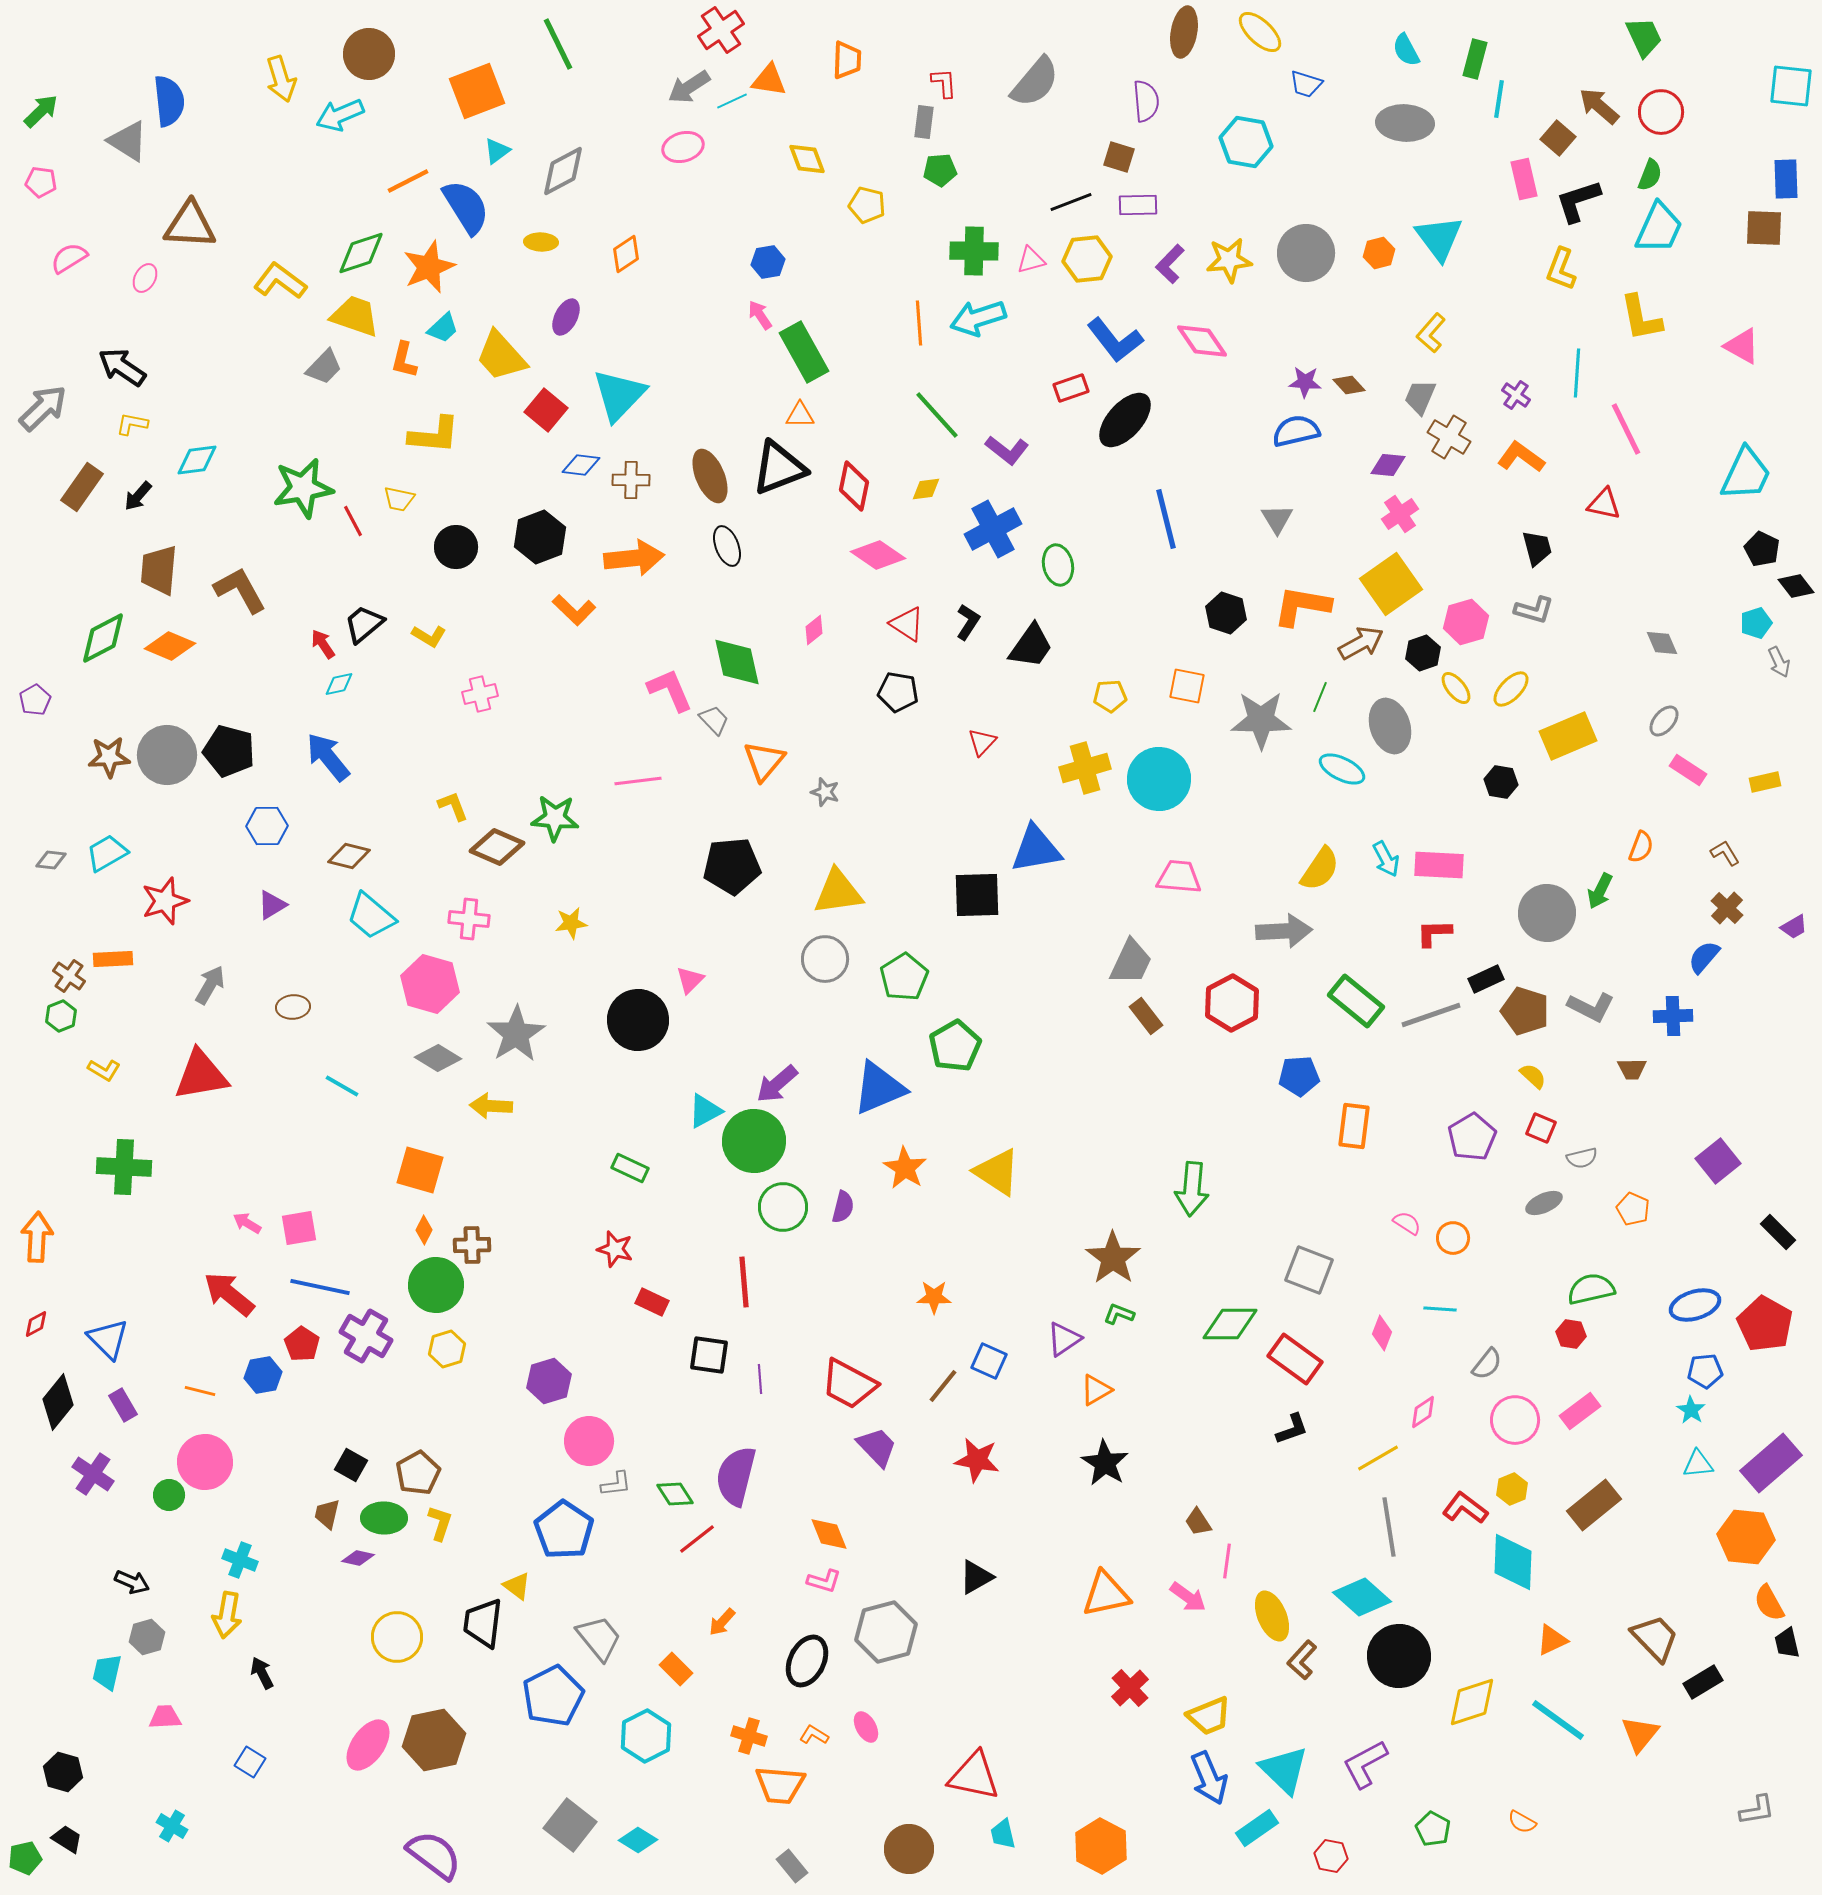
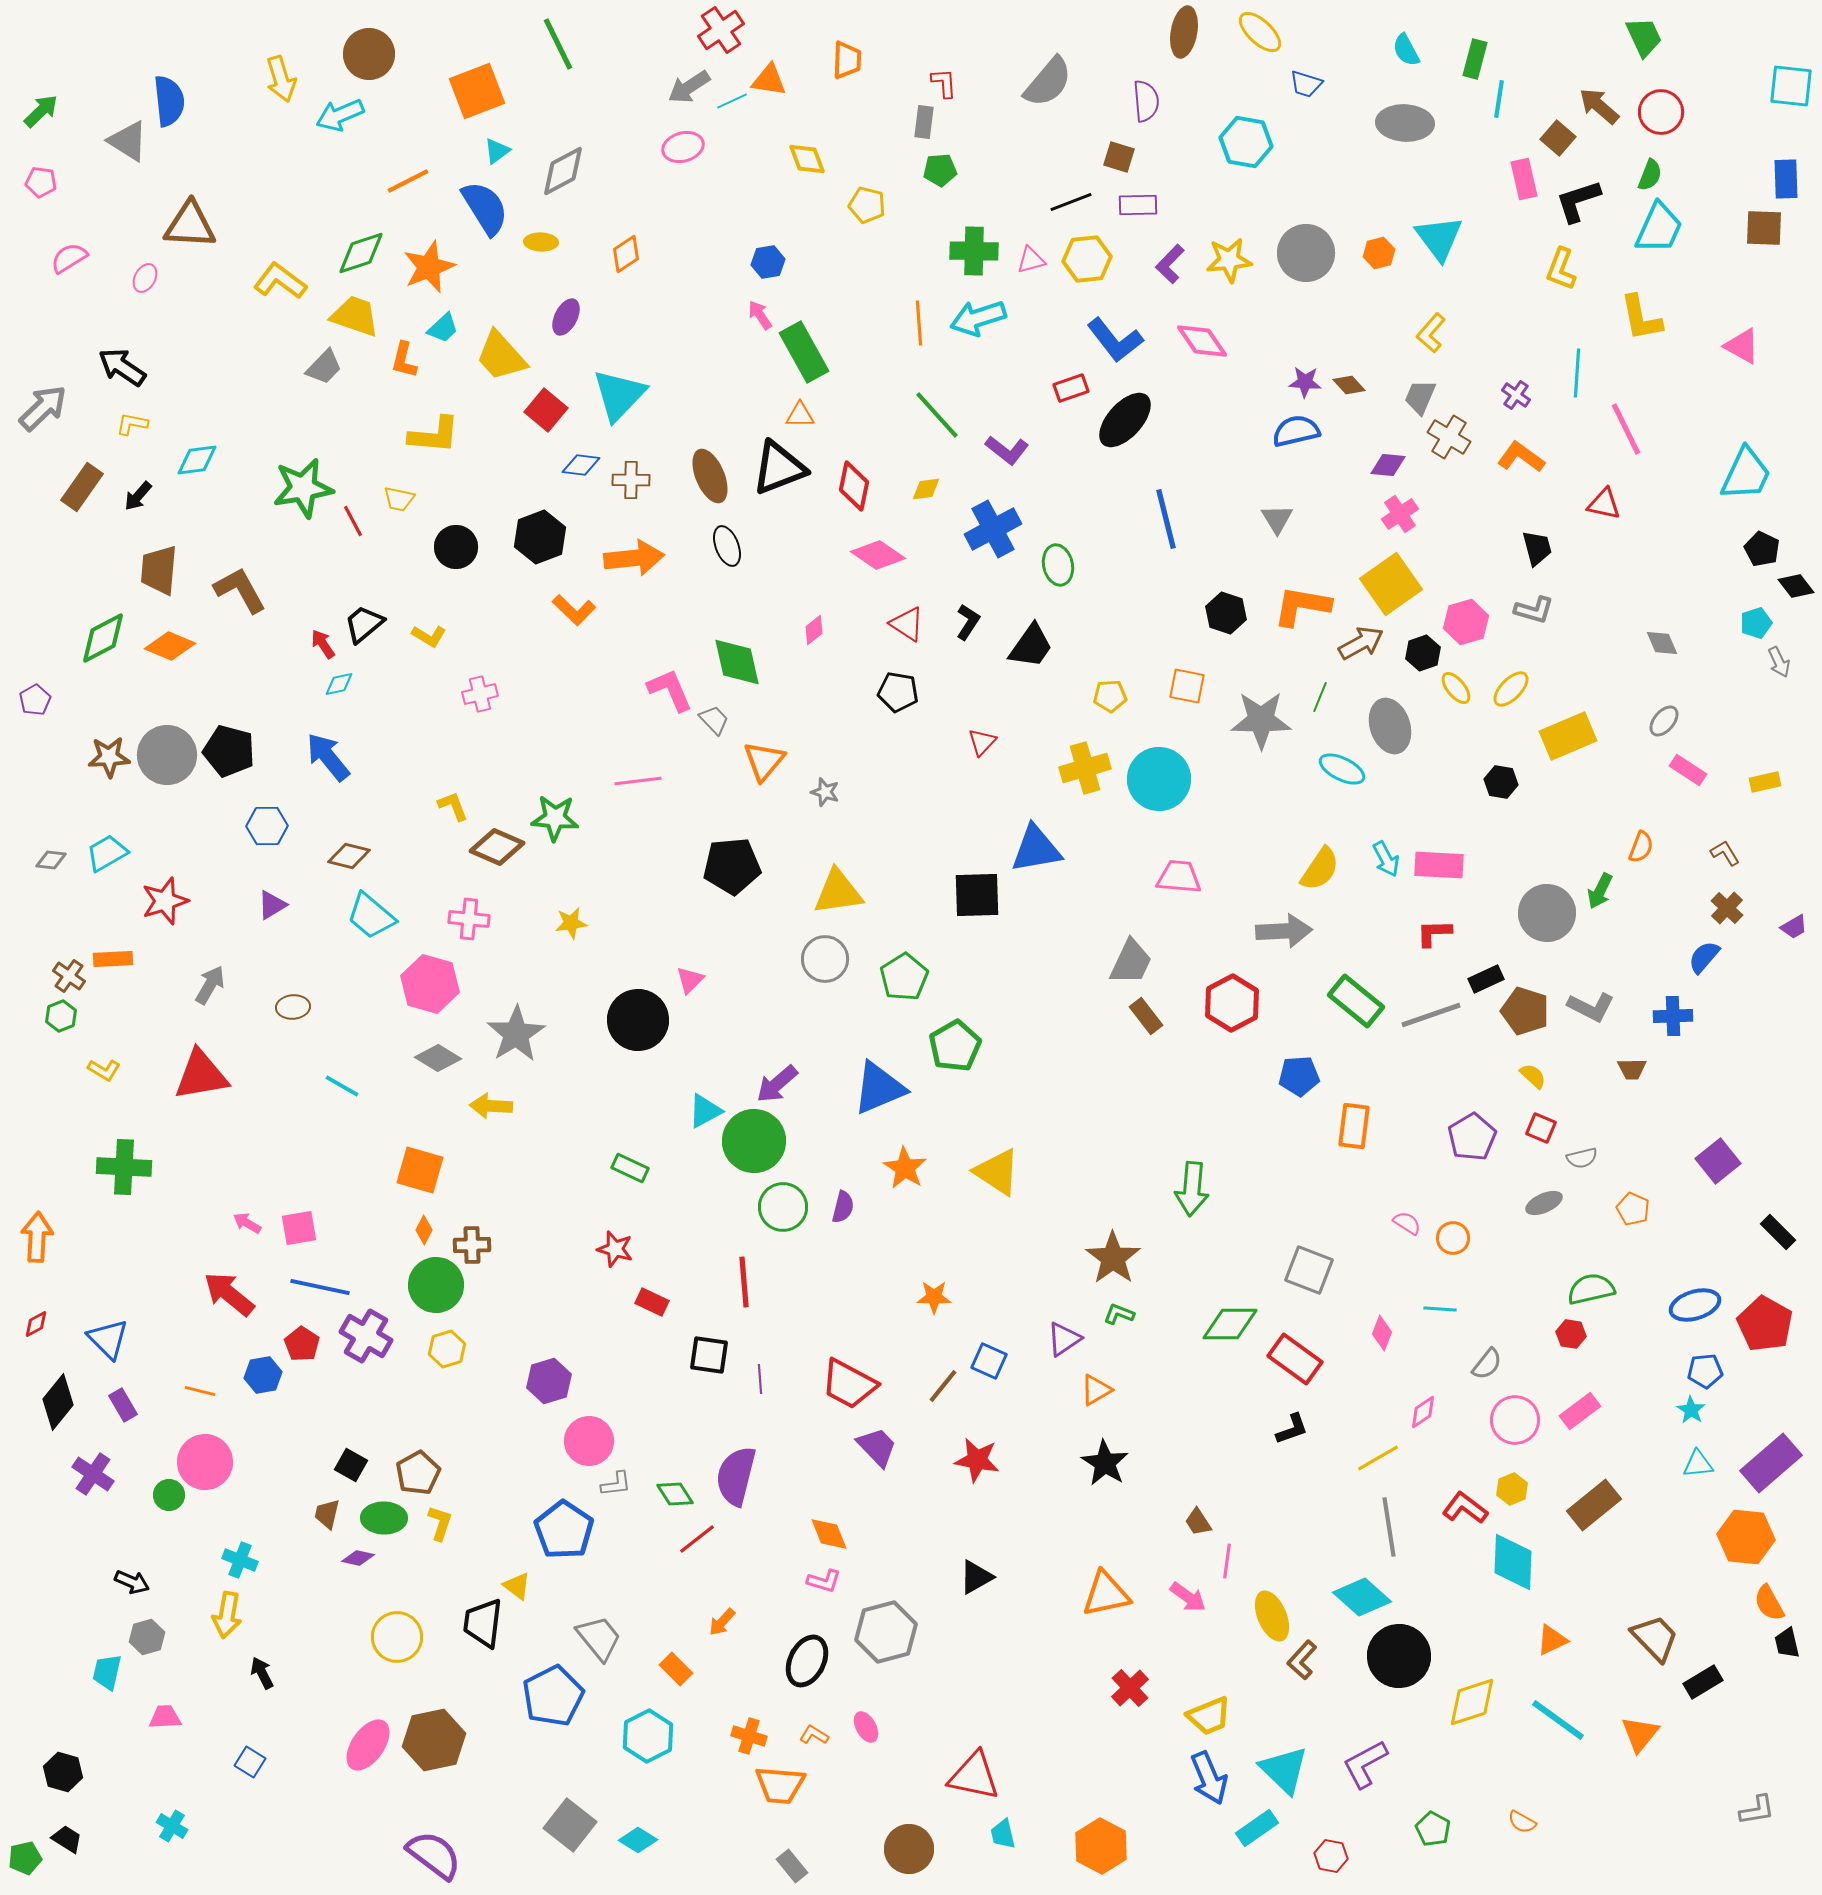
gray semicircle at (1035, 82): moved 13 px right
blue semicircle at (466, 207): moved 19 px right, 1 px down
cyan hexagon at (646, 1736): moved 2 px right
